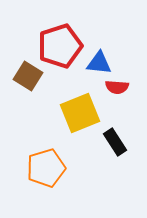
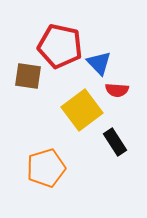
red pentagon: rotated 30 degrees clockwise
blue triangle: rotated 40 degrees clockwise
brown square: rotated 24 degrees counterclockwise
red semicircle: moved 3 px down
yellow square: moved 2 px right, 3 px up; rotated 15 degrees counterclockwise
